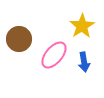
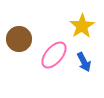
blue arrow: rotated 18 degrees counterclockwise
